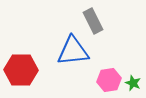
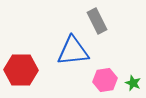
gray rectangle: moved 4 px right
pink hexagon: moved 4 px left
